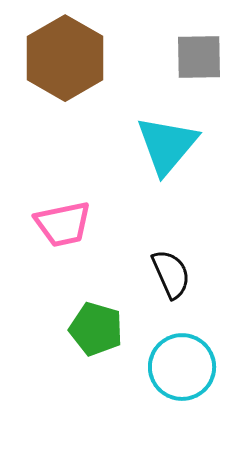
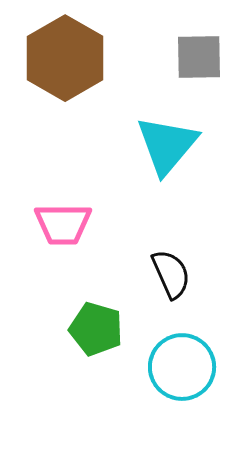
pink trapezoid: rotated 12 degrees clockwise
